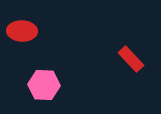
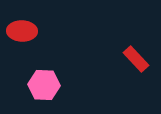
red rectangle: moved 5 px right
